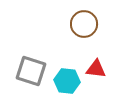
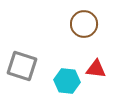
gray square: moved 9 px left, 5 px up
